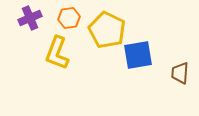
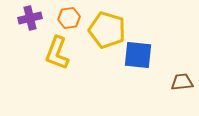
purple cross: rotated 10 degrees clockwise
yellow pentagon: rotated 9 degrees counterclockwise
blue square: rotated 16 degrees clockwise
brown trapezoid: moved 2 px right, 9 px down; rotated 80 degrees clockwise
